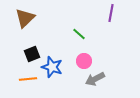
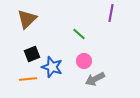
brown triangle: moved 2 px right, 1 px down
